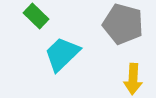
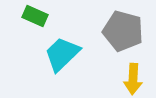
green rectangle: moved 1 px left; rotated 20 degrees counterclockwise
gray pentagon: moved 7 px down
